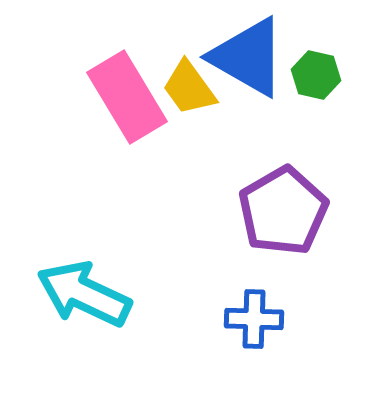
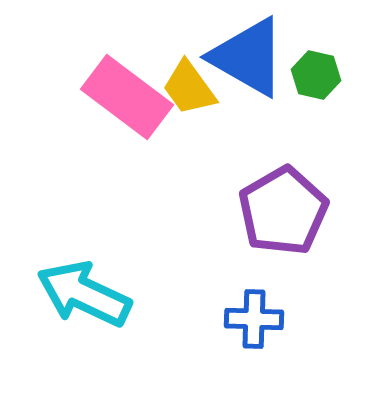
pink rectangle: rotated 22 degrees counterclockwise
